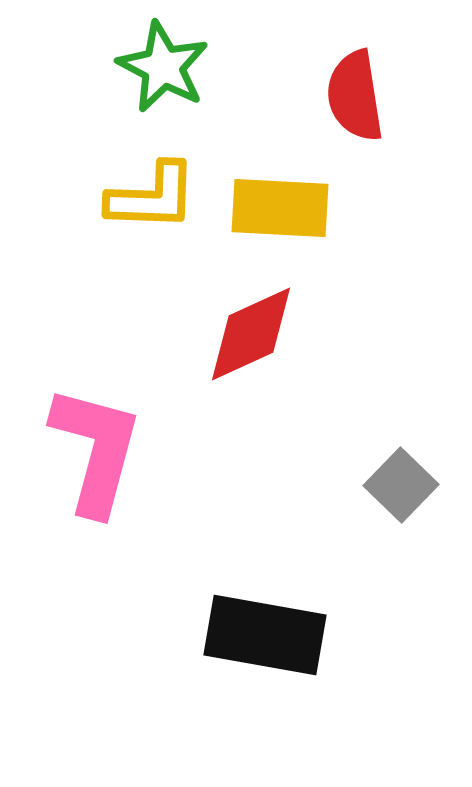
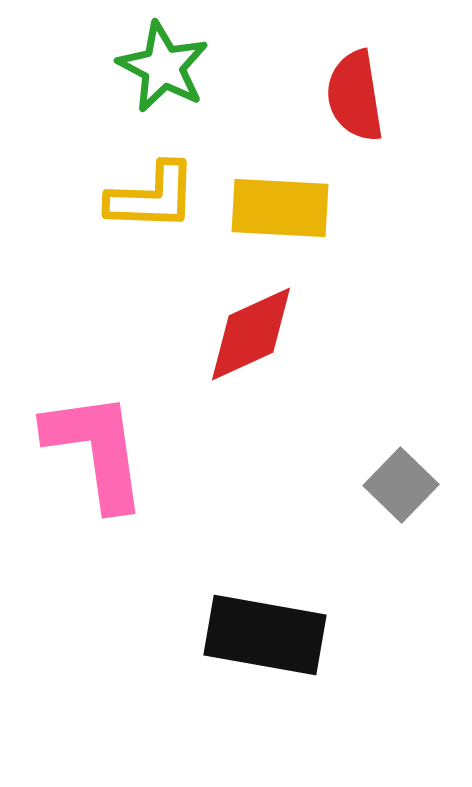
pink L-shape: rotated 23 degrees counterclockwise
